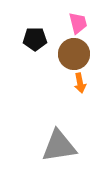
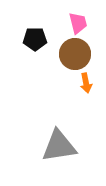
brown circle: moved 1 px right
orange arrow: moved 6 px right
